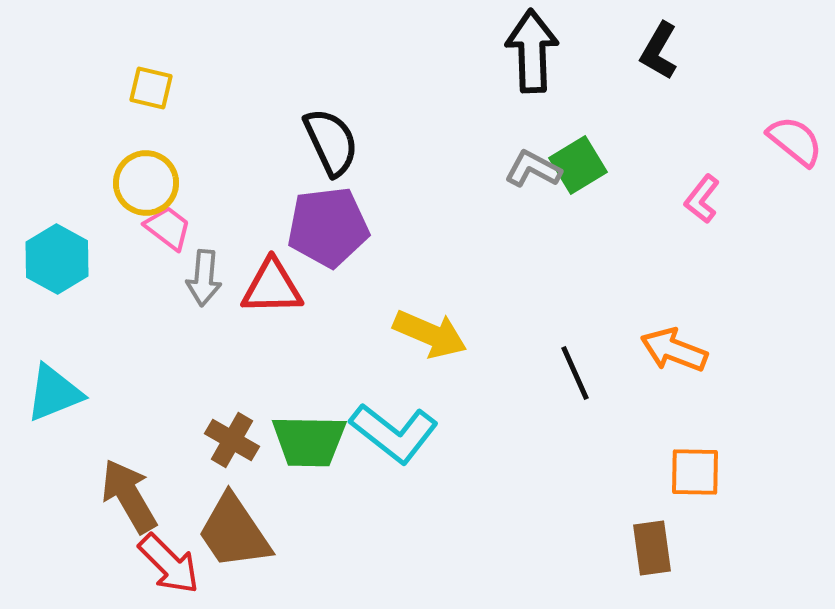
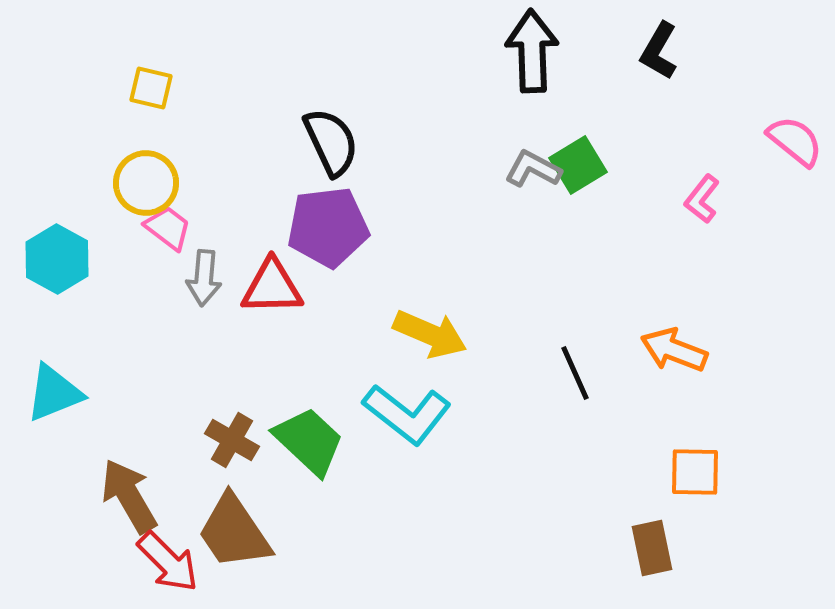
cyan L-shape: moved 13 px right, 19 px up
green trapezoid: rotated 138 degrees counterclockwise
brown rectangle: rotated 4 degrees counterclockwise
red arrow: moved 1 px left, 2 px up
